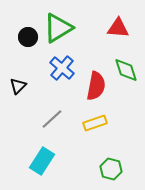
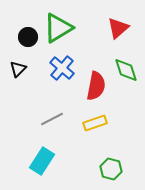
red triangle: rotated 45 degrees counterclockwise
black triangle: moved 17 px up
gray line: rotated 15 degrees clockwise
